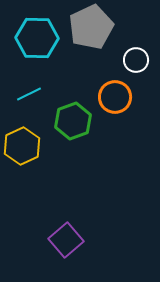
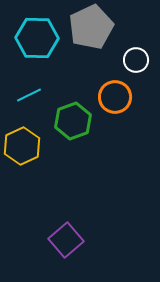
cyan line: moved 1 px down
